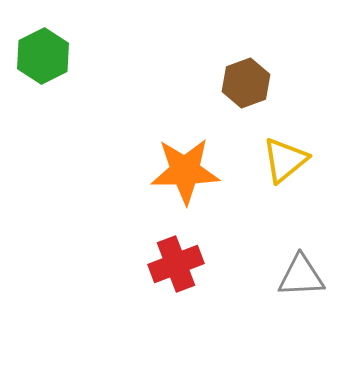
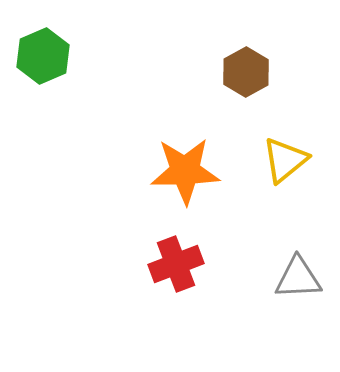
green hexagon: rotated 4 degrees clockwise
brown hexagon: moved 11 px up; rotated 9 degrees counterclockwise
gray triangle: moved 3 px left, 2 px down
